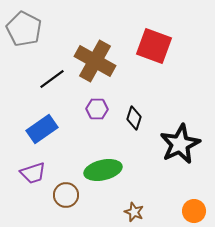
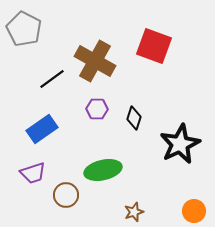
brown star: rotated 30 degrees clockwise
